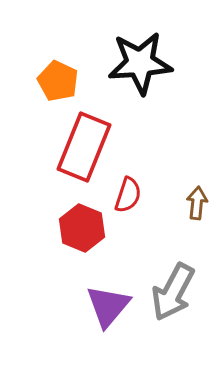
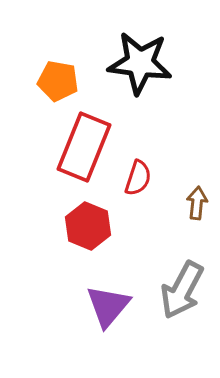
black star: rotated 12 degrees clockwise
orange pentagon: rotated 15 degrees counterclockwise
red semicircle: moved 10 px right, 17 px up
red hexagon: moved 6 px right, 2 px up
gray arrow: moved 9 px right, 2 px up
